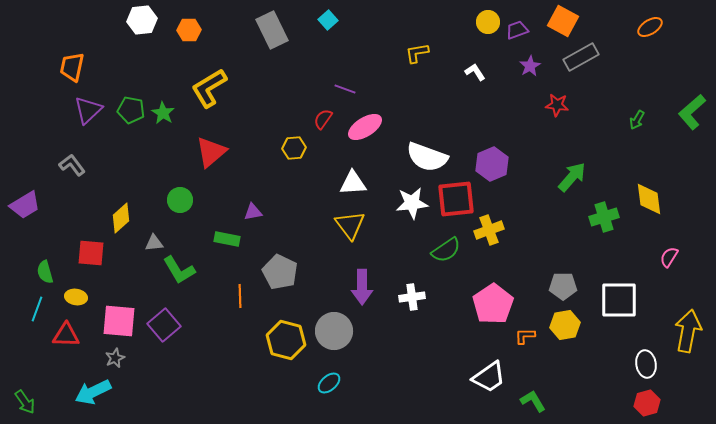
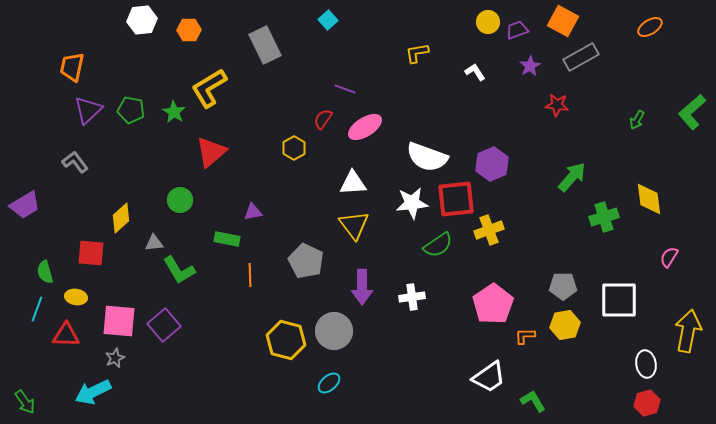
gray rectangle at (272, 30): moved 7 px left, 15 px down
green star at (163, 113): moved 11 px right, 1 px up
yellow hexagon at (294, 148): rotated 25 degrees counterclockwise
gray L-shape at (72, 165): moved 3 px right, 3 px up
yellow triangle at (350, 225): moved 4 px right
green semicircle at (446, 250): moved 8 px left, 5 px up
gray pentagon at (280, 272): moved 26 px right, 11 px up
orange line at (240, 296): moved 10 px right, 21 px up
